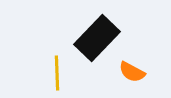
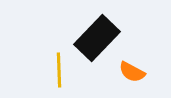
yellow line: moved 2 px right, 3 px up
